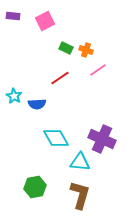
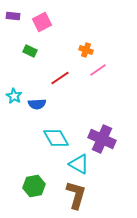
pink square: moved 3 px left, 1 px down
green rectangle: moved 36 px left, 3 px down
cyan triangle: moved 1 px left, 2 px down; rotated 25 degrees clockwise
green hexagon: moved 1 px left, 1 px up
brown L-shape: moved 4 px left
